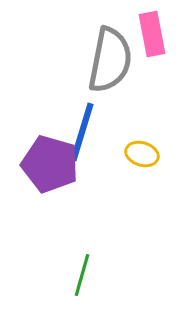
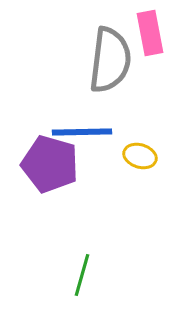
pink rectangle: moved 2 px left, 1 px up
gray semicircle: rotated 4 degrees counterclockwise
blue line: rotated 72 degrees clockwise
yellow ellipse: moved 2 px left, 2 px down
